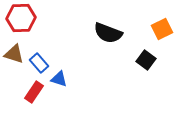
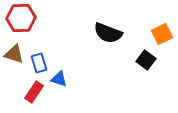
orange square: moved 5 px down
blue rectangle: rotated 24 degrees clockwise
